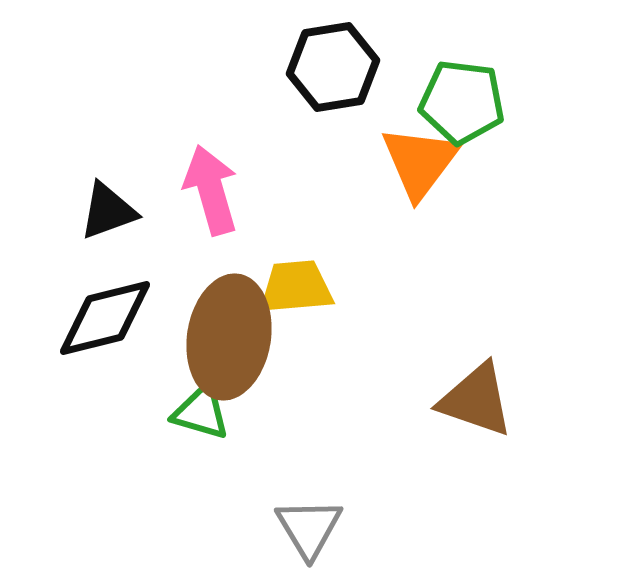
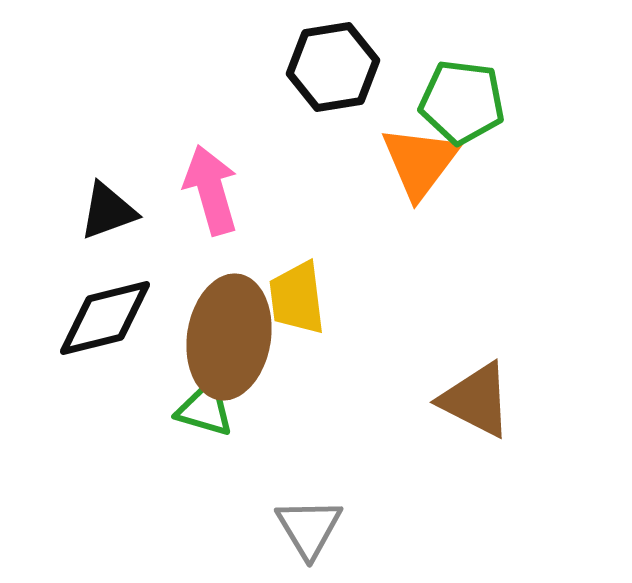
yellow trapezoid: moved 1 px right, 11 px down; rotated 92 degrees counterclockwise
brown triangle: rotated 8 degrees clockwise
green triangle: moved 4 px right, 3 px up
